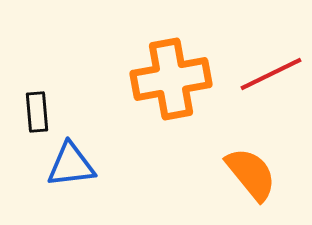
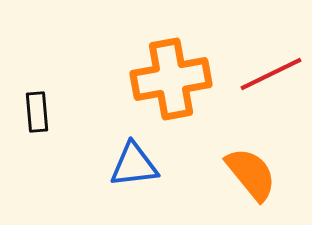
blue triangle: moved 63 px right
